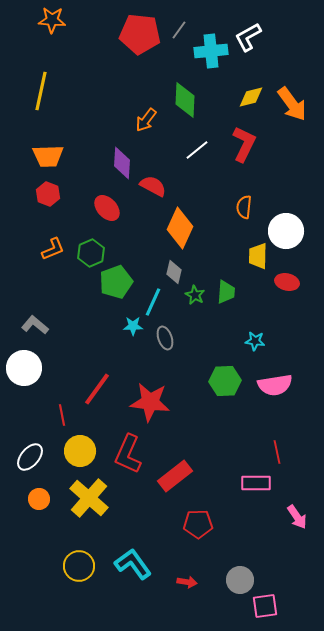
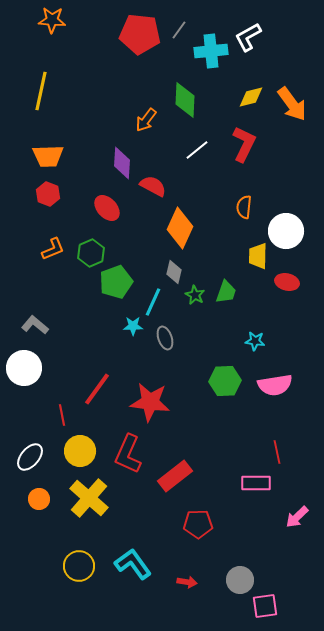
green trapezoid at (226, 292): rotated 15 degrees clockwise
pink arrow at (297, 517): rotated 80 degrees clockwise
